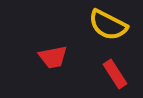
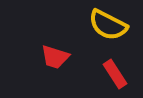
red trapezoid: moved 2 px right; rotated 28 degrees clockwise
